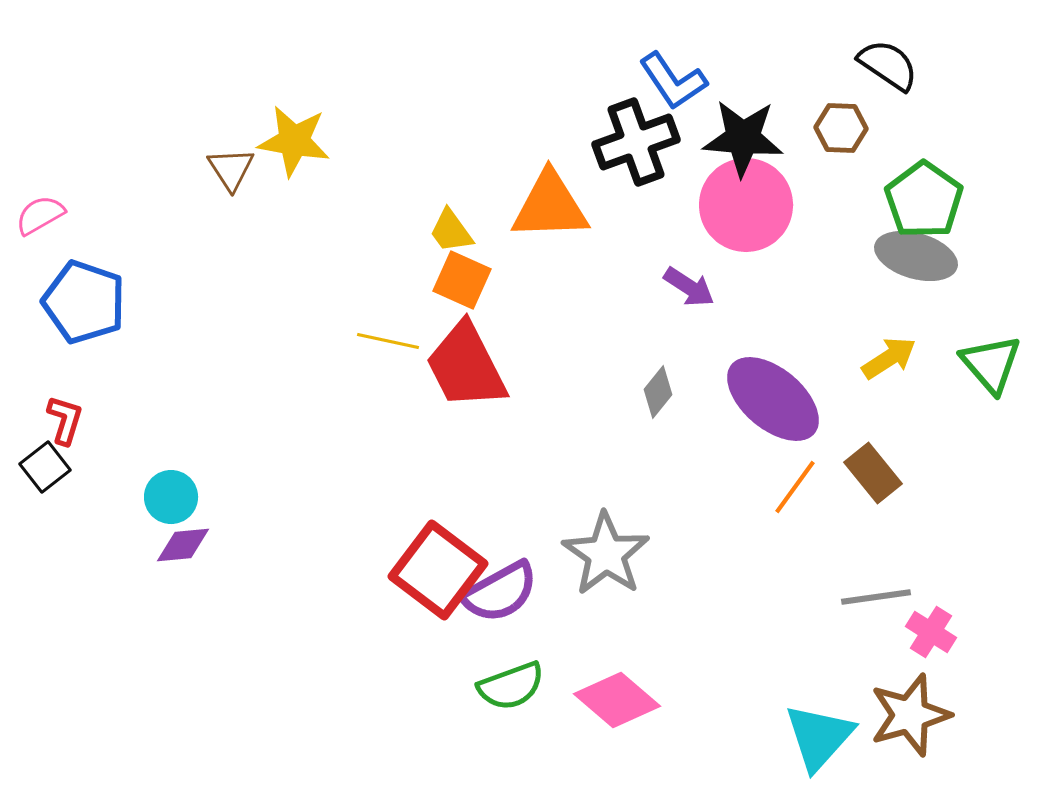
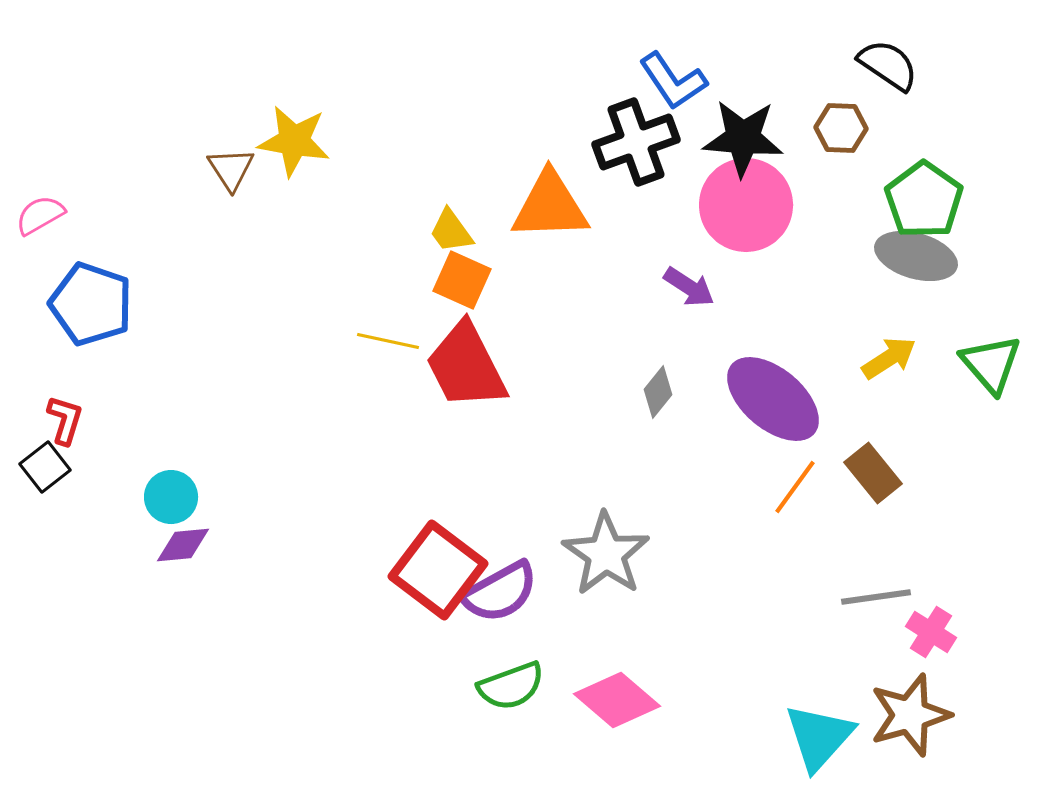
blue pentagon: moved 7 px right, 2 px down
